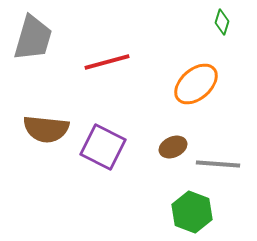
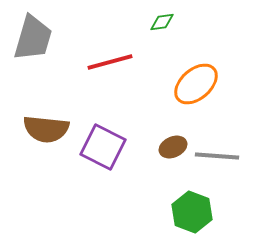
green diamond: moved 60 px left; rotated 65 degrees clockwise
red line: moved 3 px right
gray line: moved 1 px left, 8 px up
